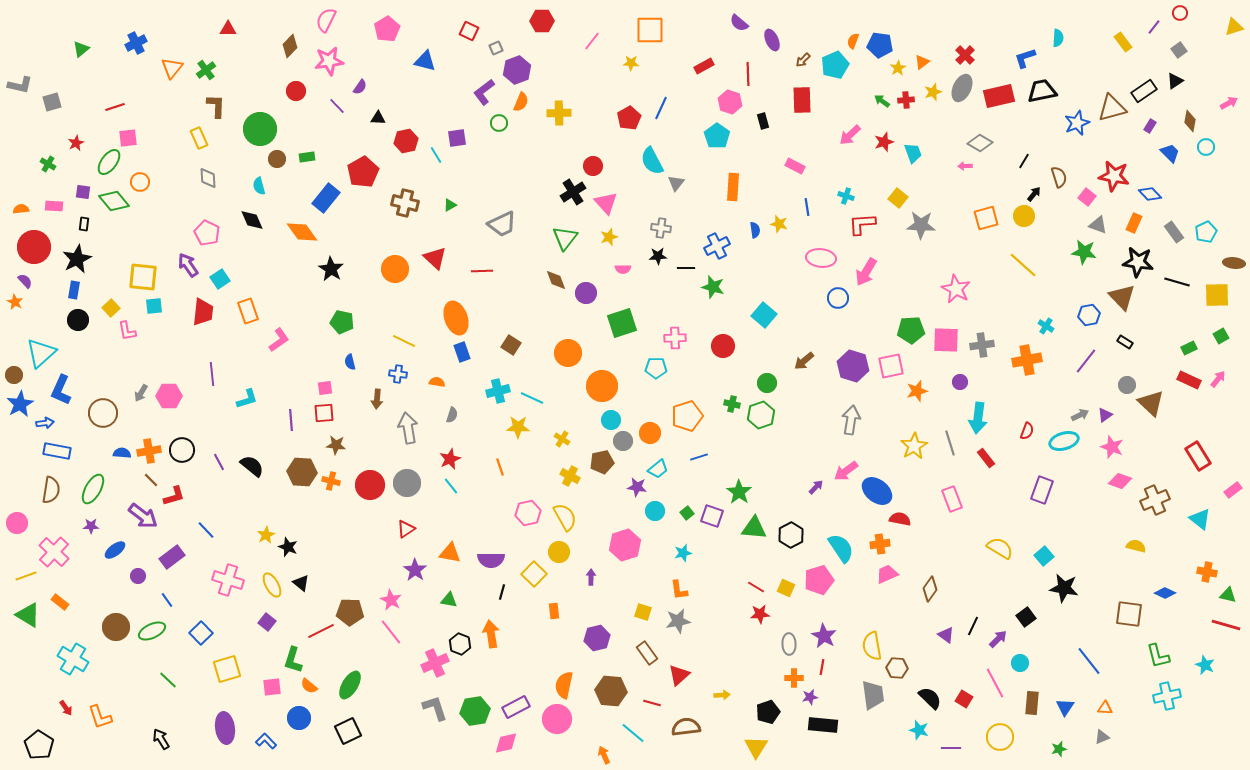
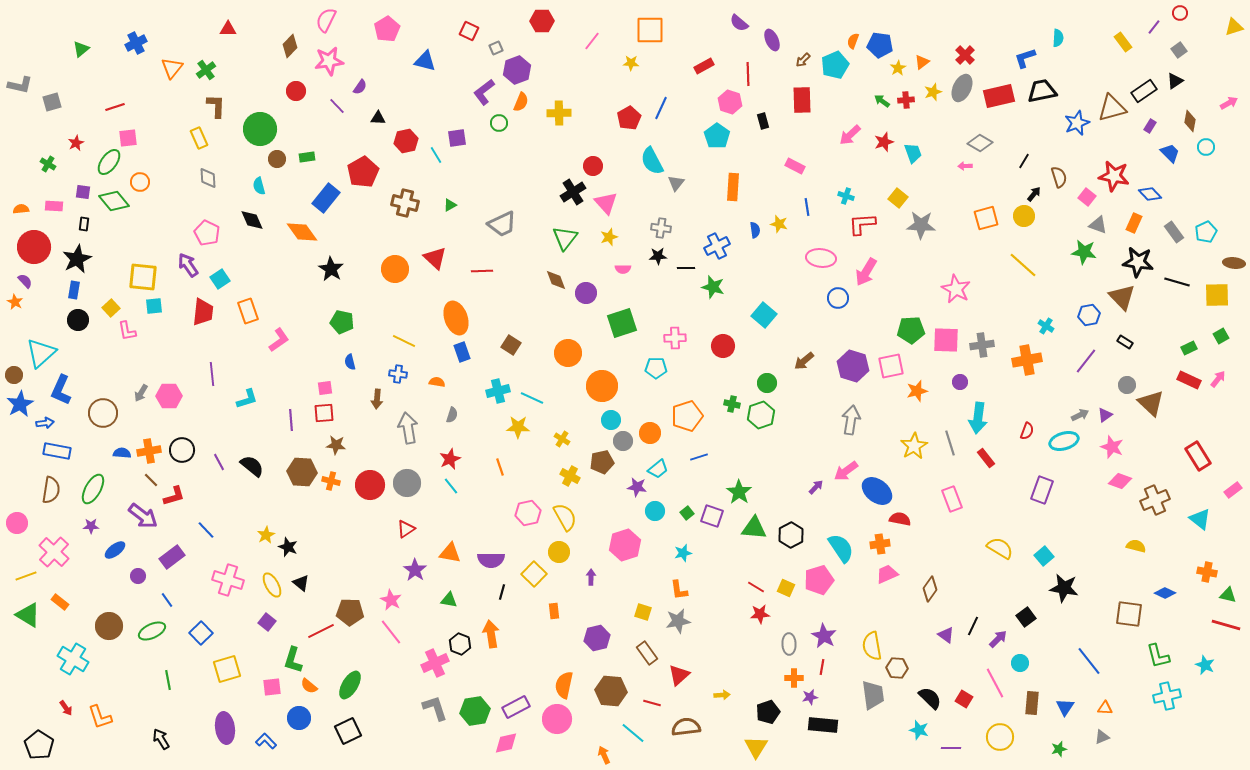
brown circle at (116, 627): moved 7 px left, 1 px up
green line at (168, 680): rotated 36 degrees clockwise
